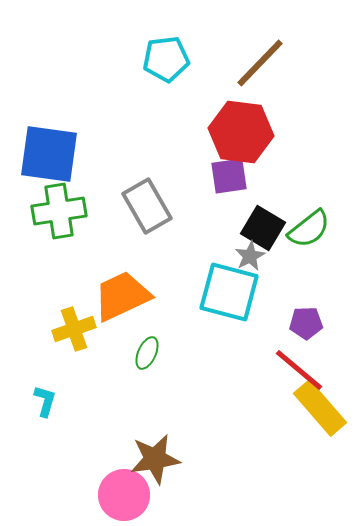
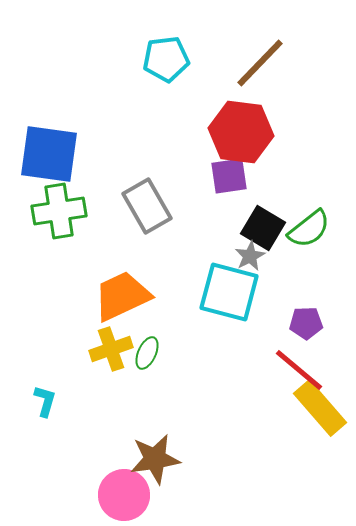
yellow cross: moved 37 px right, 20 px down
